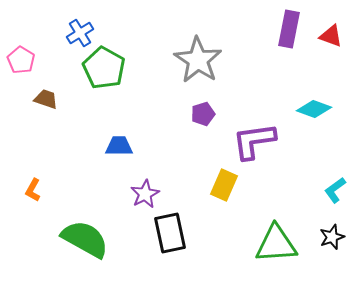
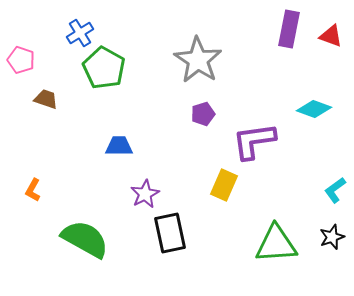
pink pentagon: rotated 12 degrees counterclockwise
